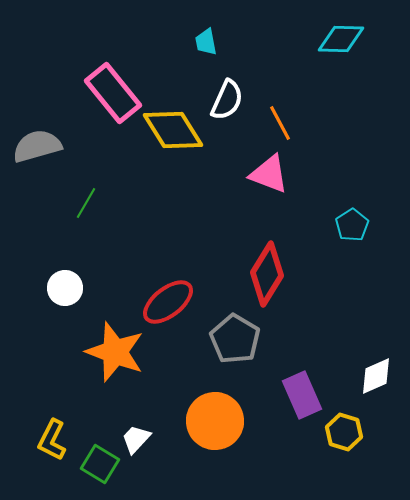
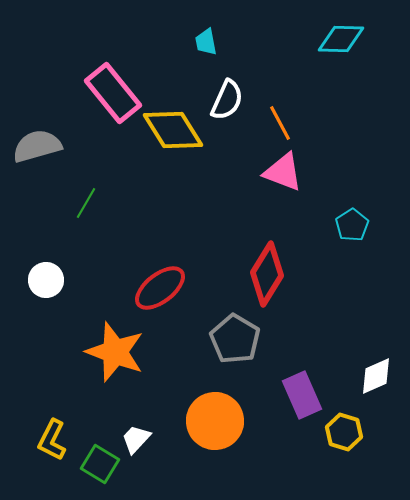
pink triangle: moved 14 px right, 2 px up
white circle: moved 19 px left, 8 px up
red ellipse: moved 8 px left, 14 px up
